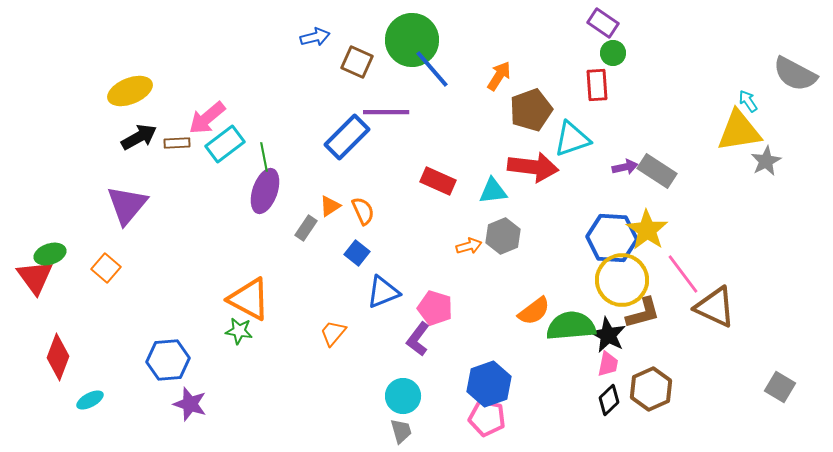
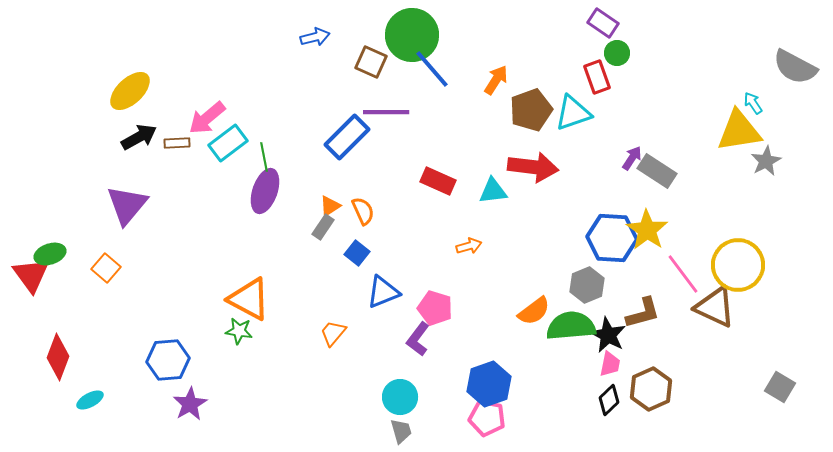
green circle at (412, 40): moved 5 px up
green circle at (613, 53): moved 4 px right
brown square at (357, 62): moved 14 px right
gray semicircle at (795, 74): moved 7 px up
orange arrow at (499, 76): moved 3 px left, 4 px down
red rectangle at (597, 85): moved 8 px up; rotated 16 degrees counterclockwise
yellow ellipse at (130, 91): rotated 21 degrees counterclockwise
cyan arrow at (748, 101): moved 5 px right, 2 px down
cyan triangle at (572, 139): moved 1 px right, 26 px up
cyan rectangle at (225, 144): moved 3 px right, 1 px up
purple arrow at (625, 167): moved 7 px right, 9 px up; rotated 45 degrees counterclockwise
gray rectangle at (306, 228): moved 17 px right, 1 px up
gray hexagon at (503, 236): moved 84 px right, 49 px down
red triangle at (35, 277): moved 4 px left, 2 px up
yellow circle at (622, 280): moved 116 px right, 15 px up
pink trapezoid at (608, 364): moved 2 px right
cyan circle at (403, 396): moved 3 px left, 1 px down
purple star at (190, 404): rotated 24 degrees clockwise
